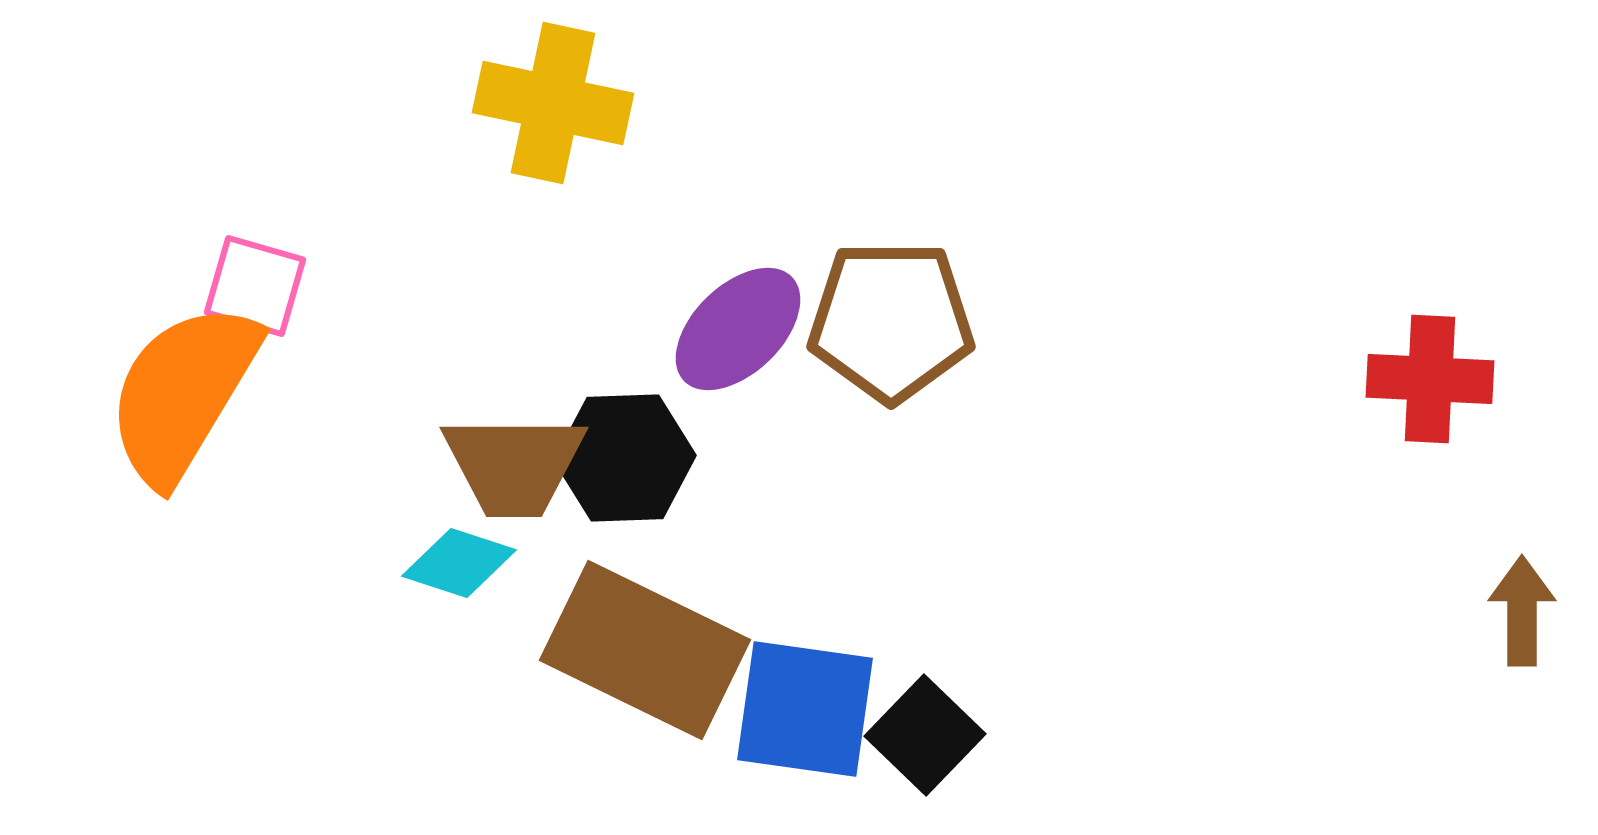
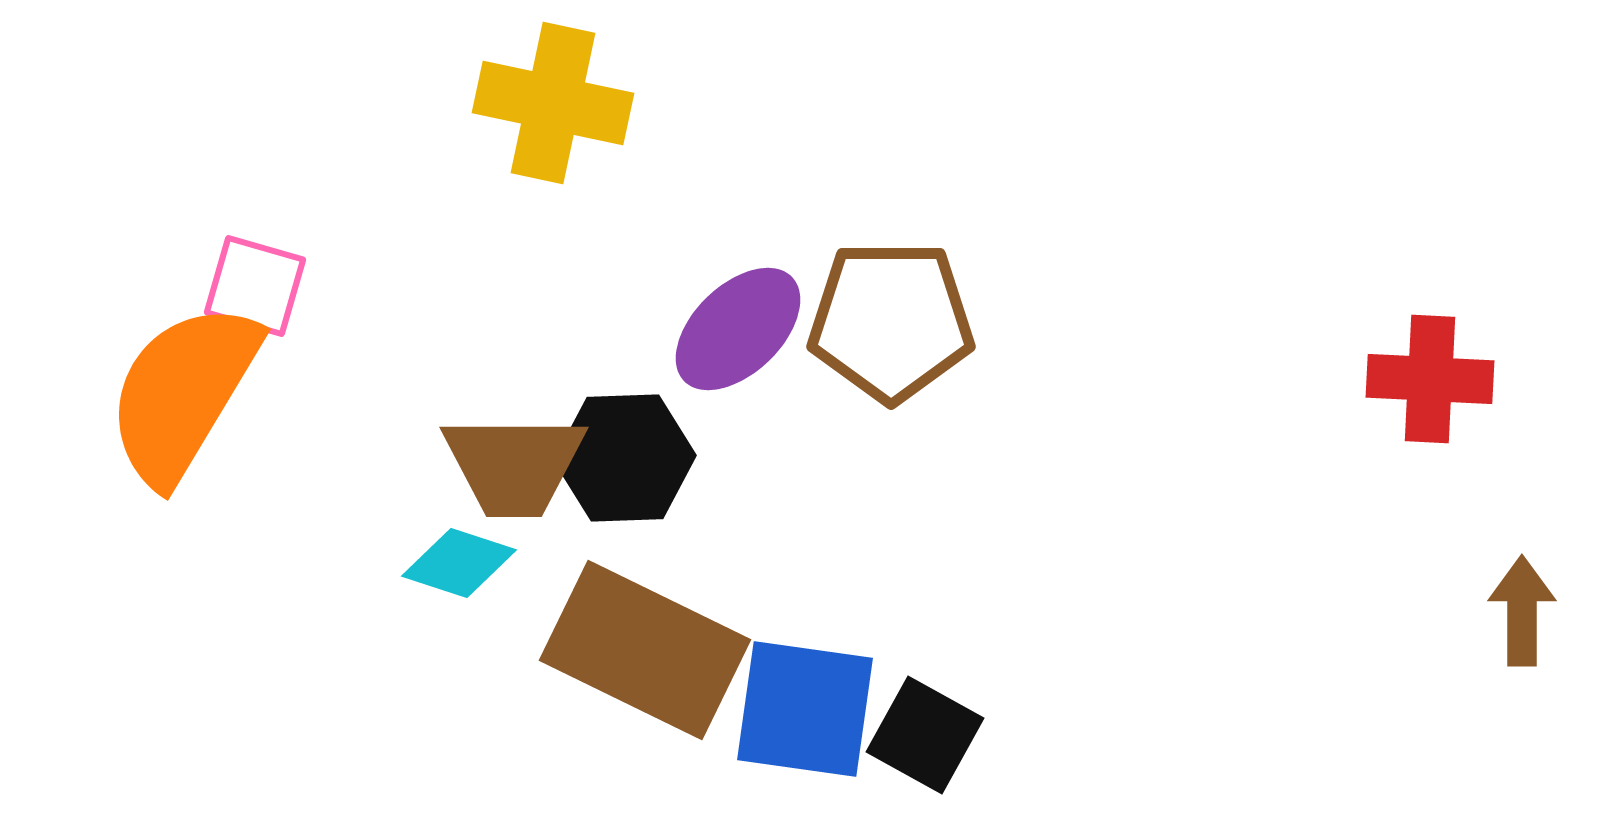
black square: rotated 15 degrees counterclockwise
